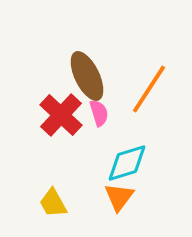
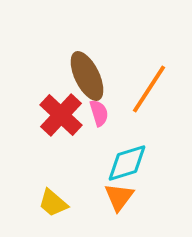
yellow trapezoid: rotated 20 degrees counterclockwise
